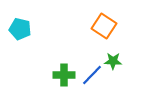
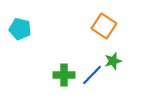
green star: rotated 18 degrees counterclockwise
